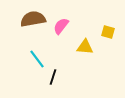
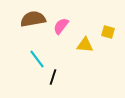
yellow triangle: moved 2 px up
